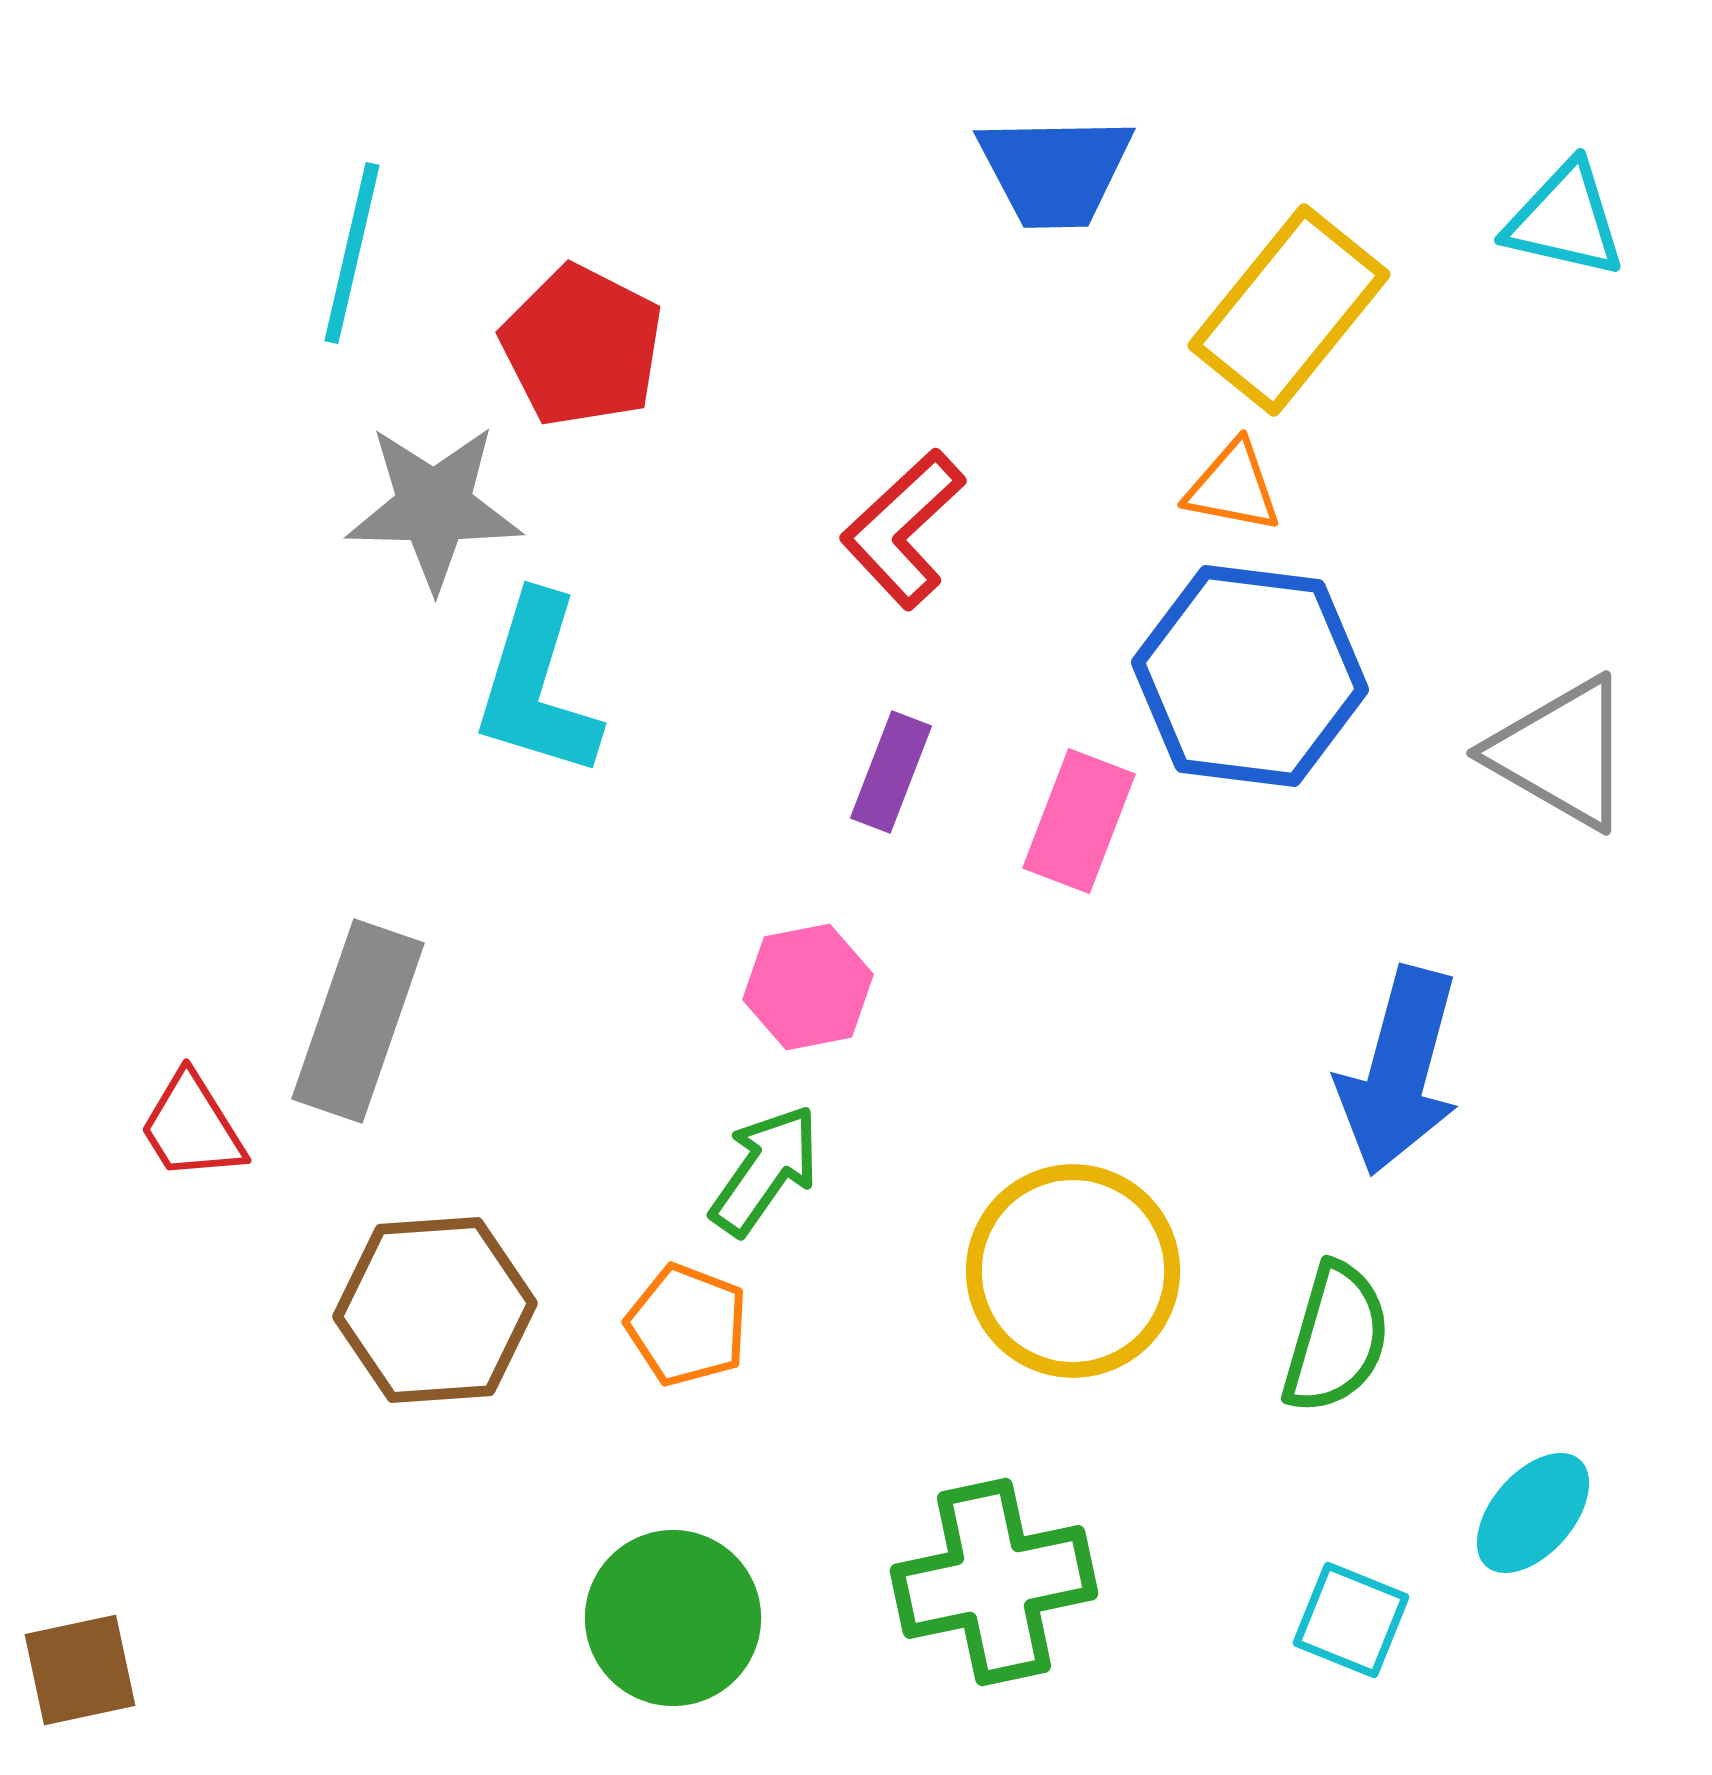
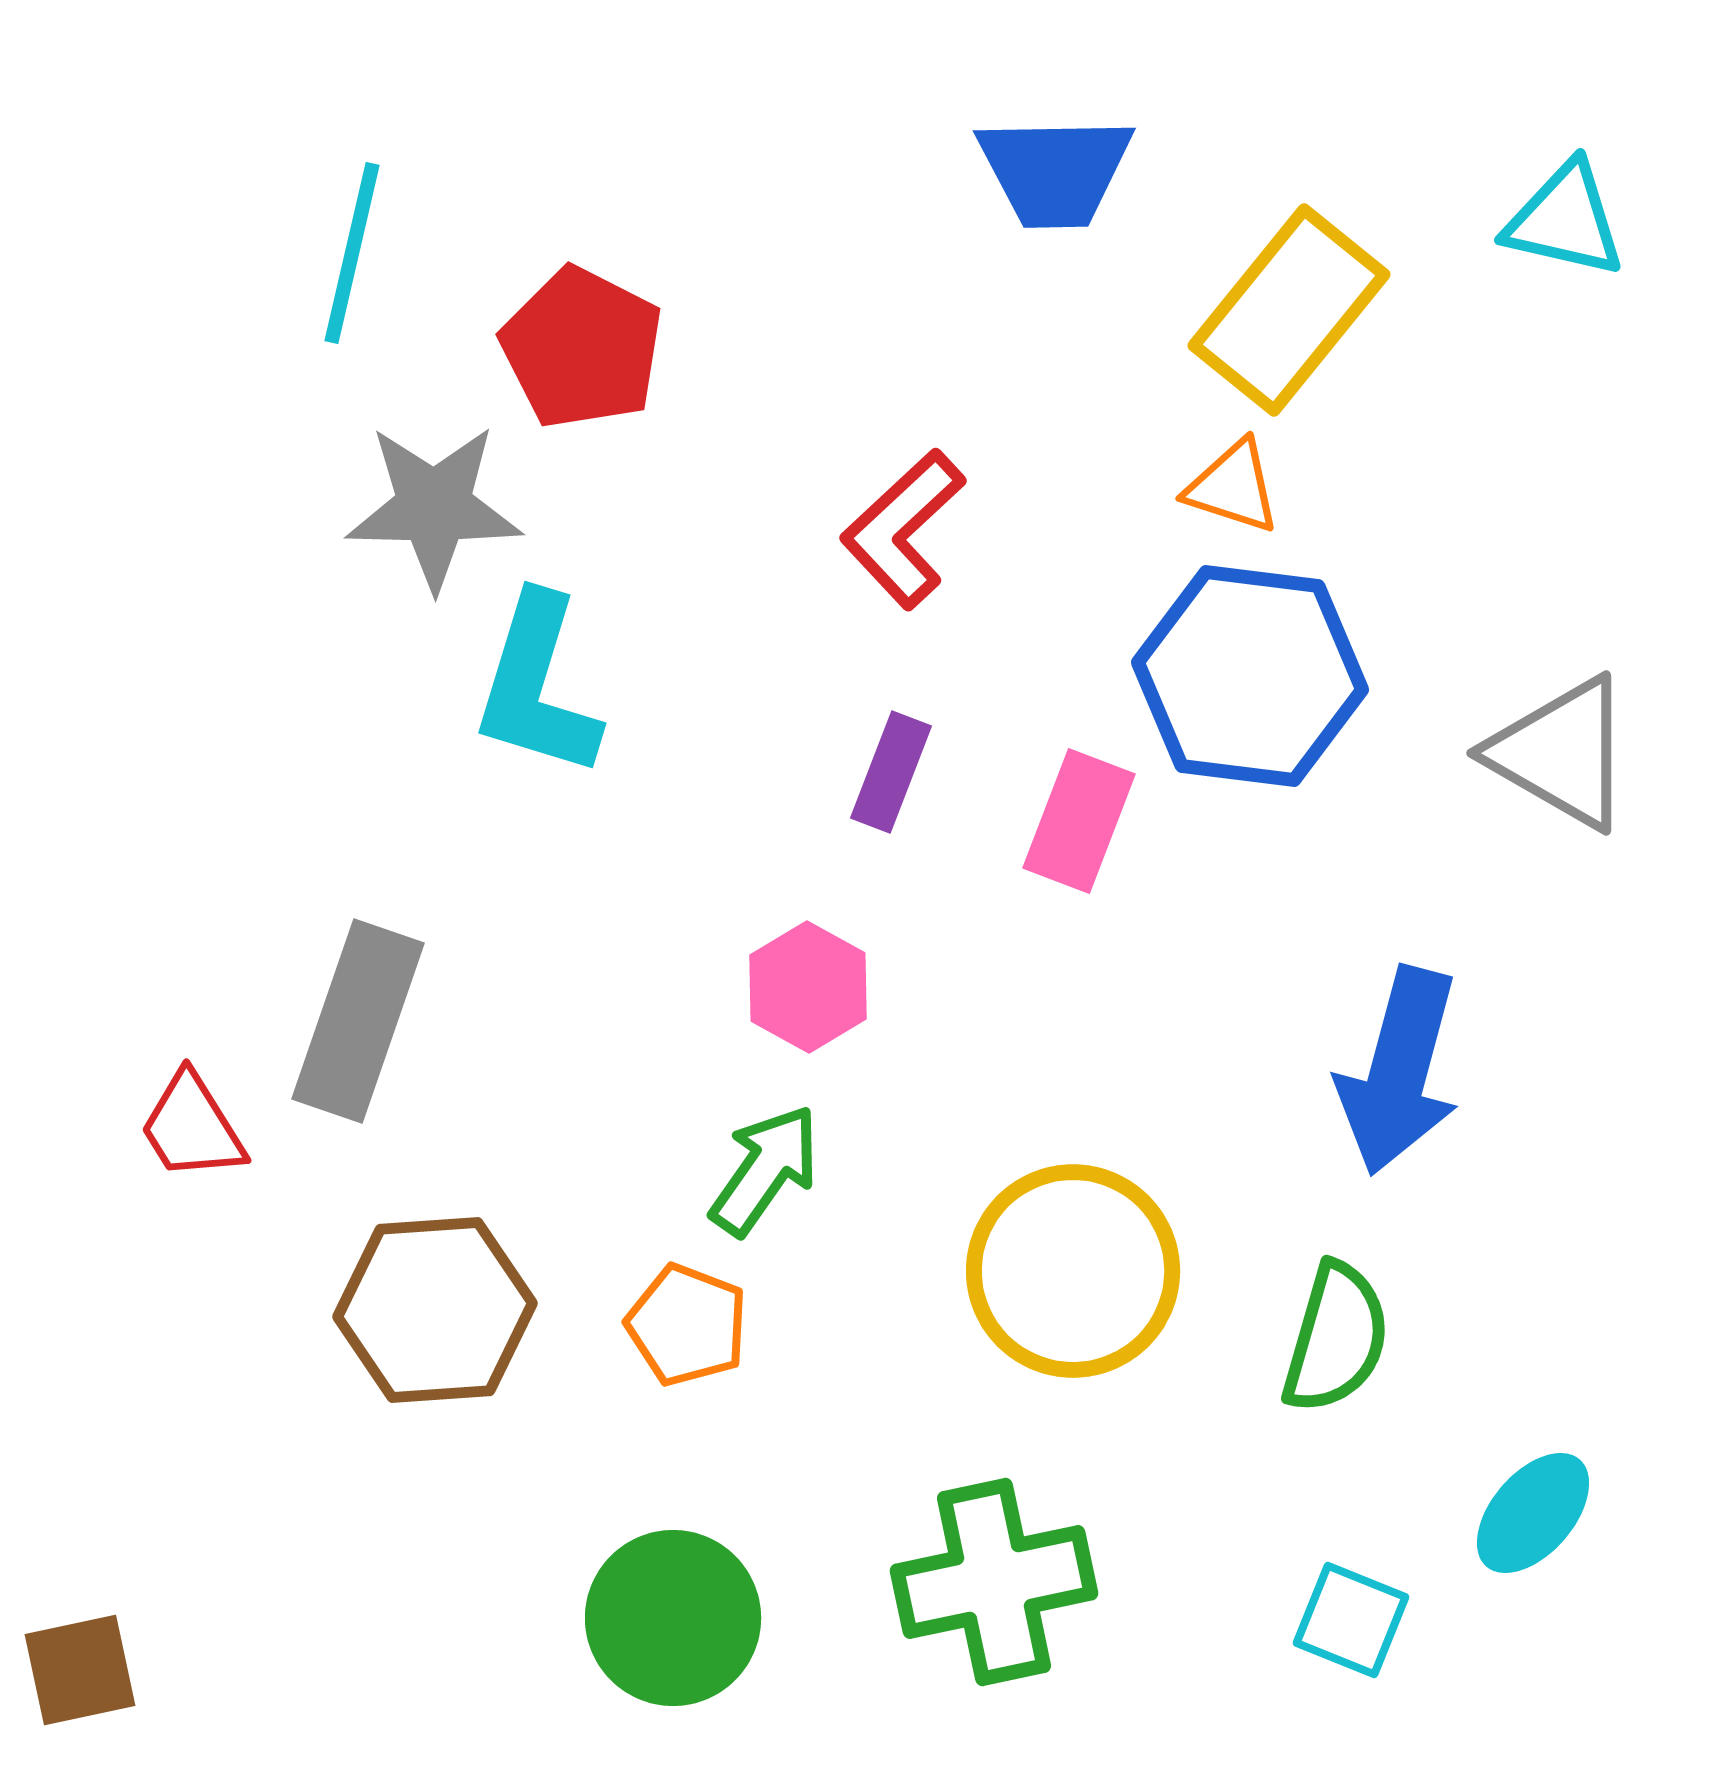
red pentagon: moved 2 px down
orange triangle: rotated 7 degrees clockwise
pink hexagon: rotated 20 degrees counterclockwise
